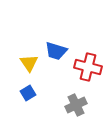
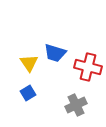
blue trapezoid: moved 1 px left, 2 px down
